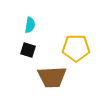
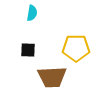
cyan semicircle: moved 2 px right, 12 px up
black square: rotated 14 degrees counterclockwise
